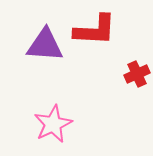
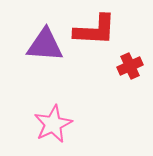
red cross: moved 7 px left, 8 px up
